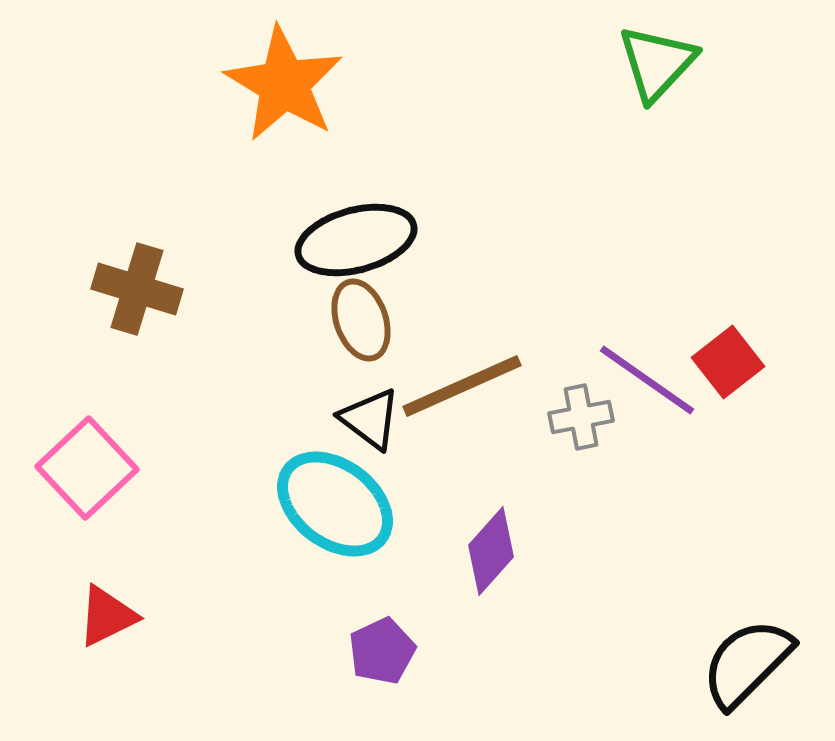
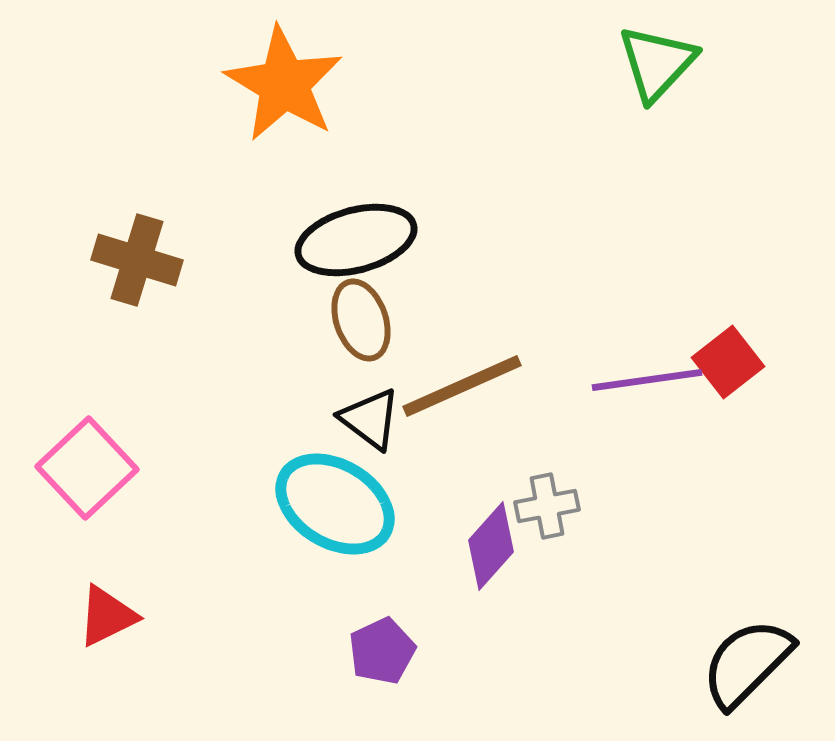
brown cross: moved 29 px up
purple line: rotated 43 degrees counterclockwise
gray cross: moved 34 px left, 89 px down
cyan ellipse: rotated 6 degrees counterclockwise
purple diamond: moved 5 px up
